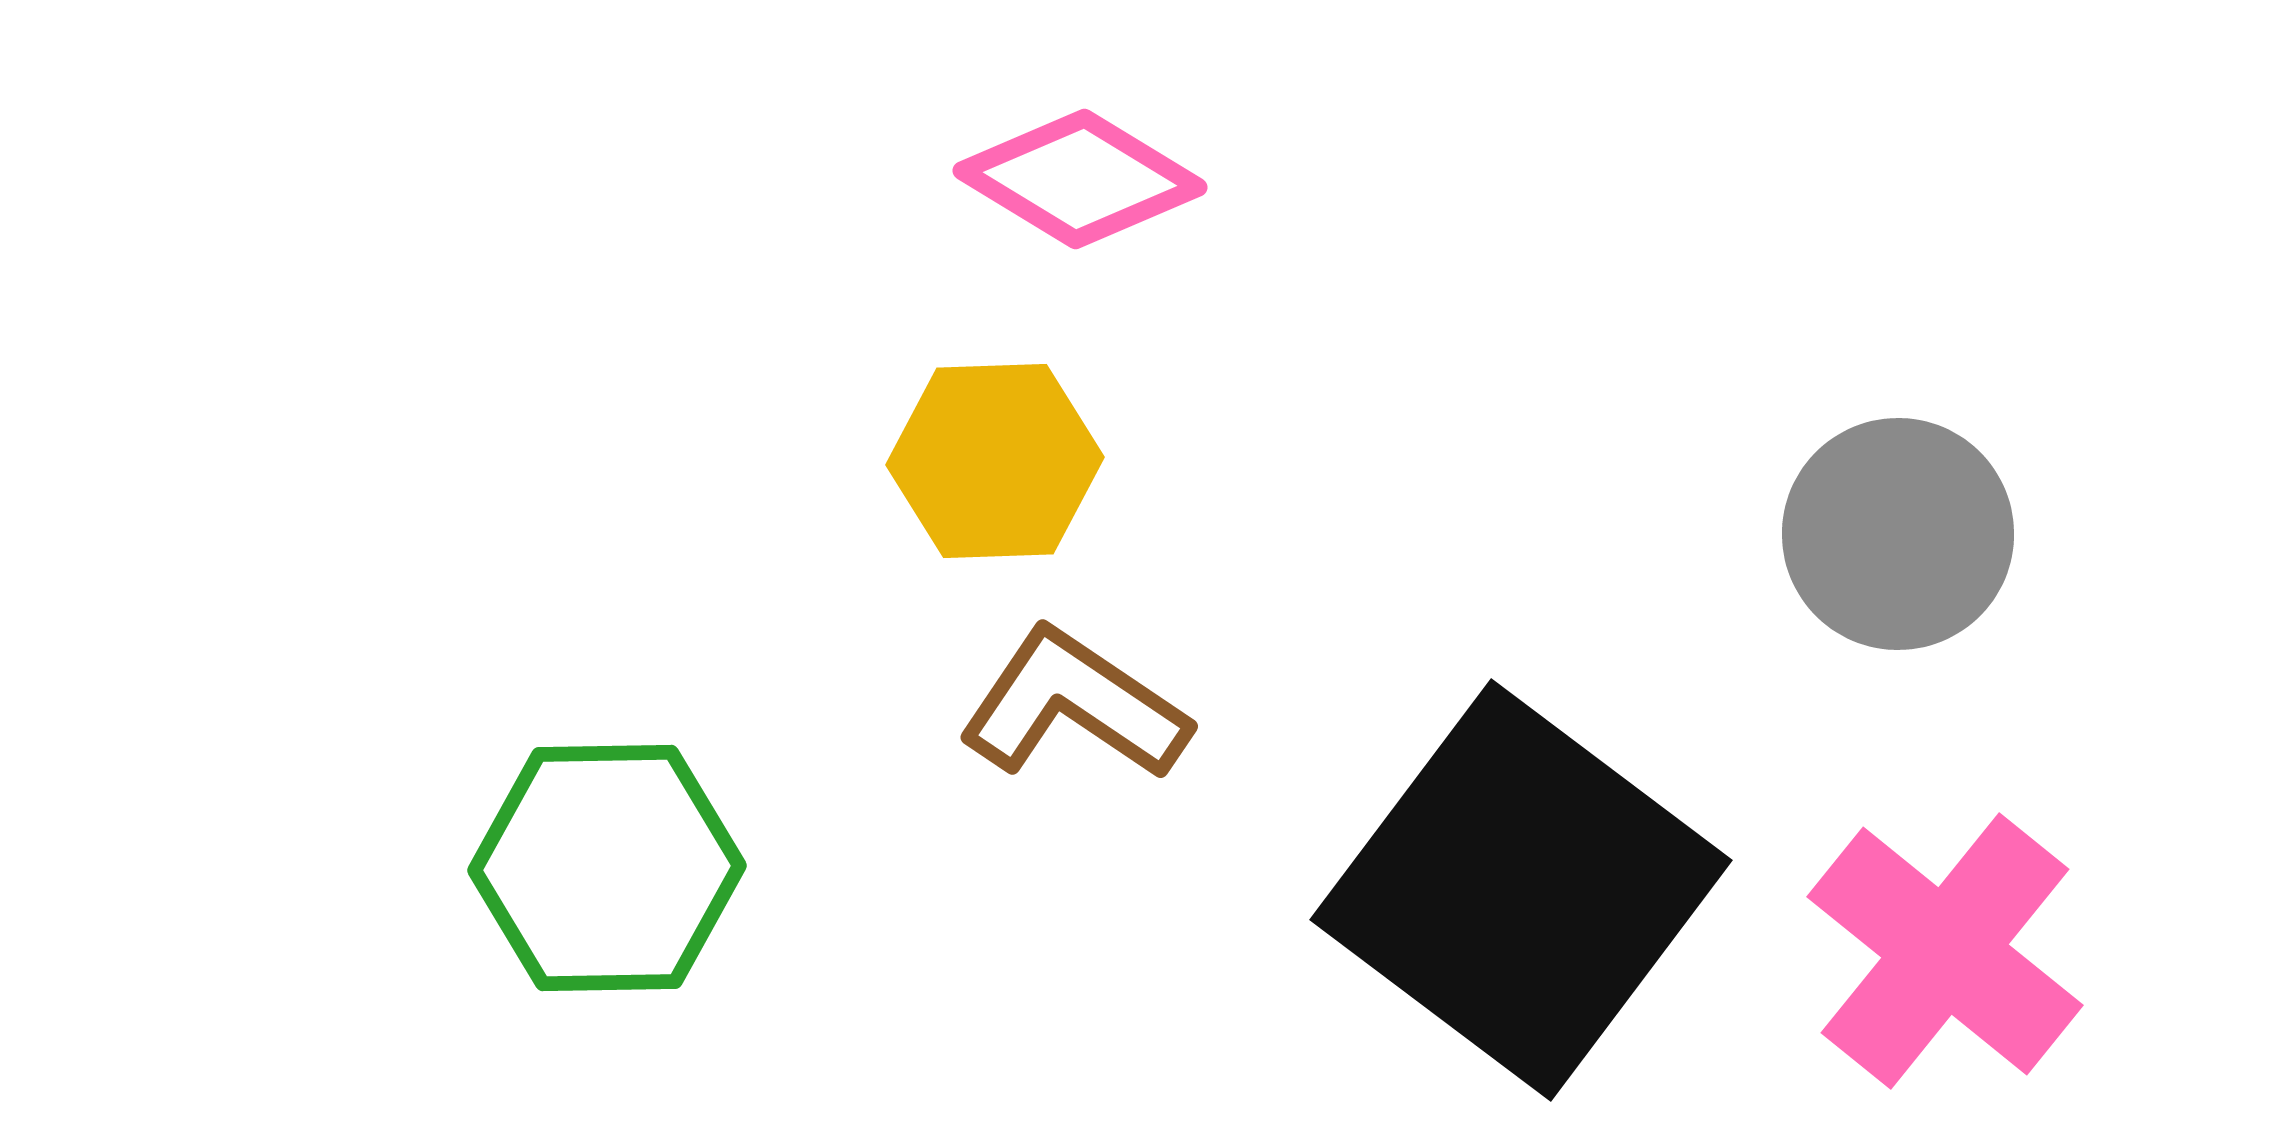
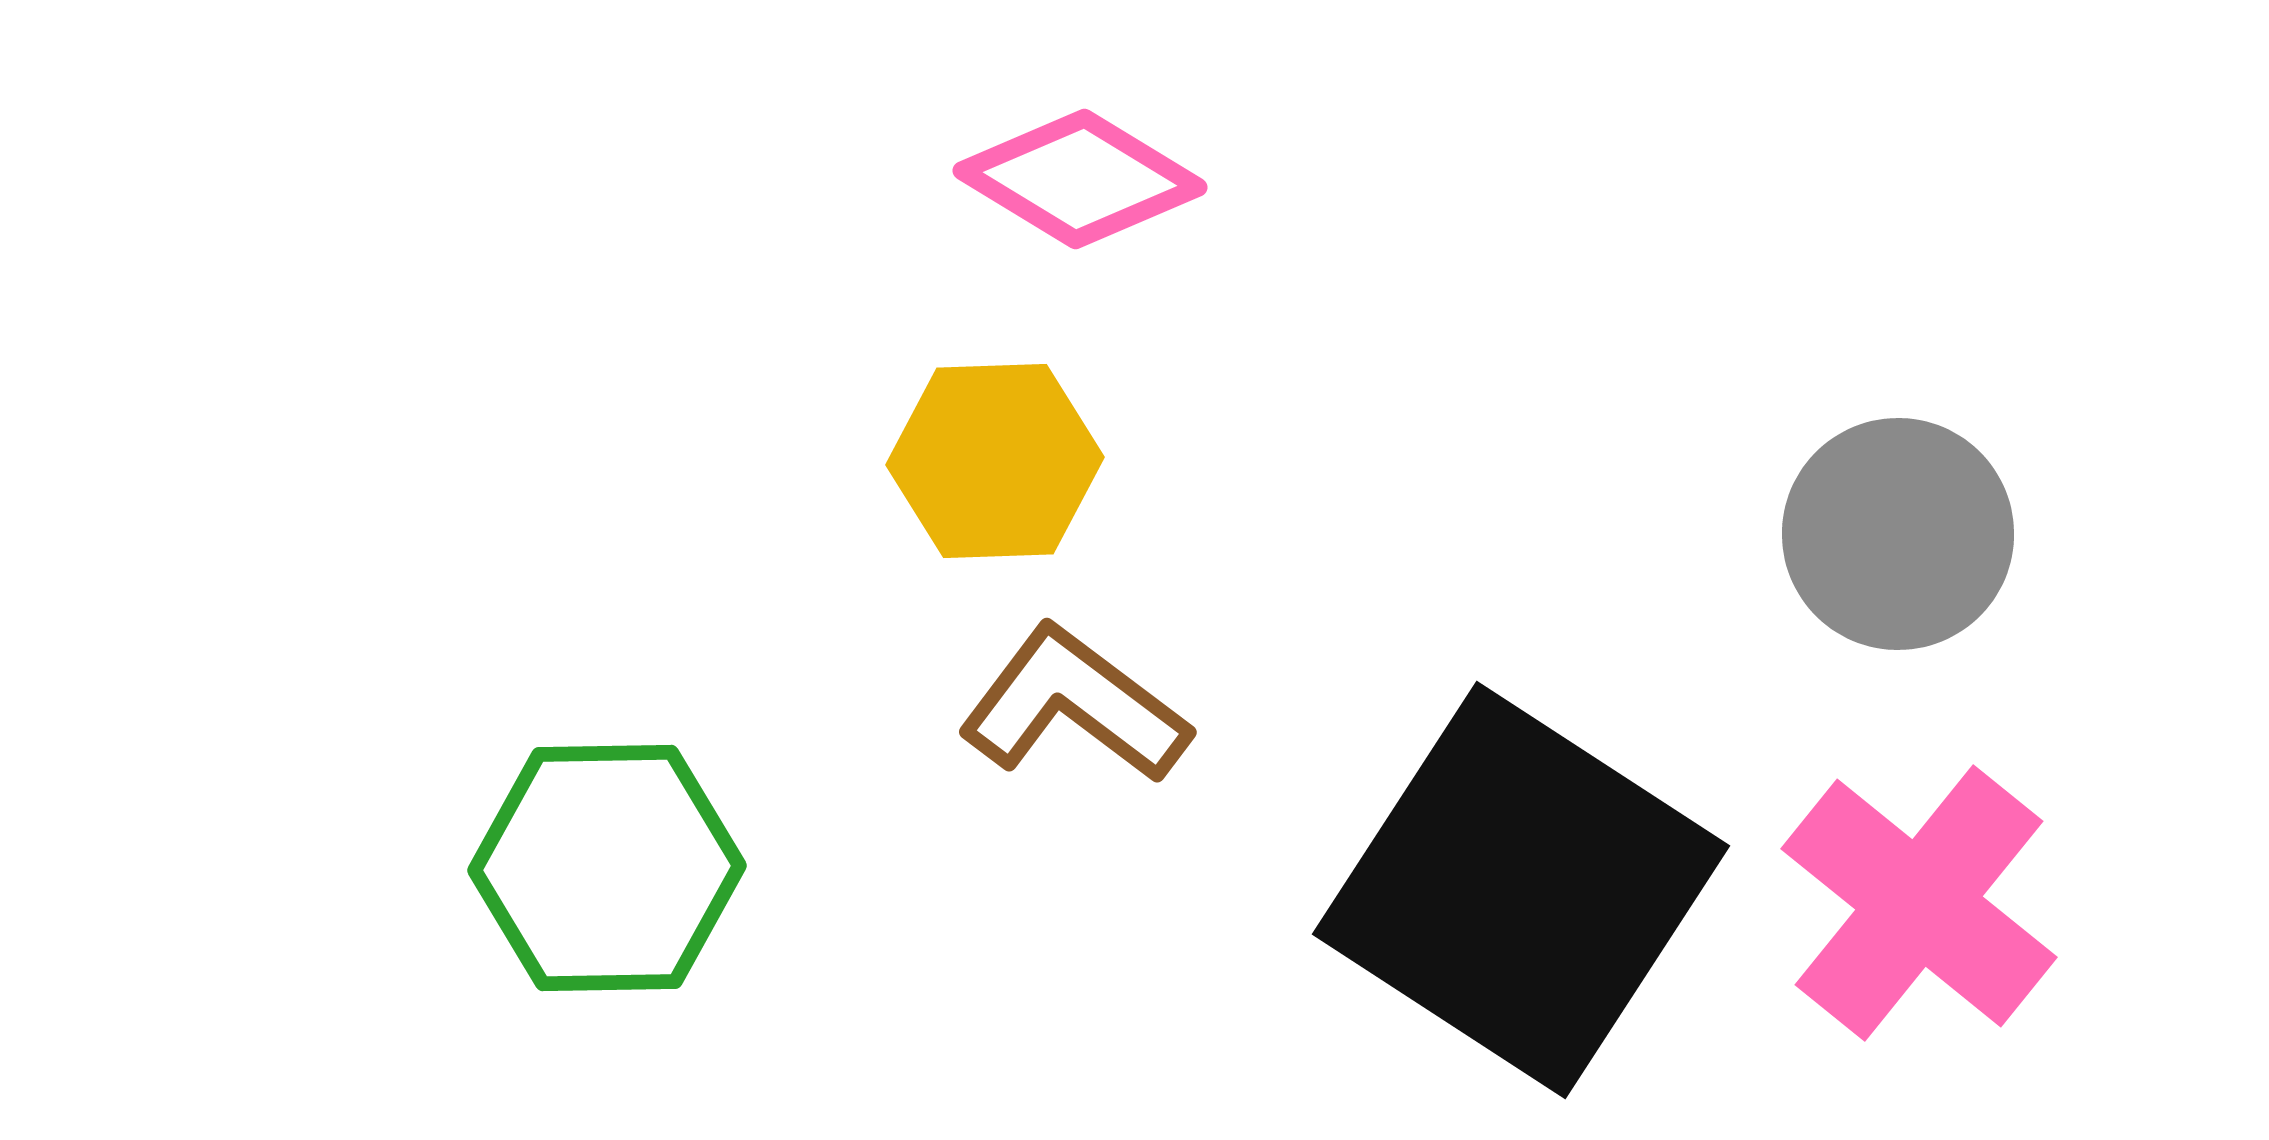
brown L-shape: rotated 3 degrees clockwise
black square: rotated 4 degrees counterclockwise
pink cross: moved 26 px left, 48 px up
